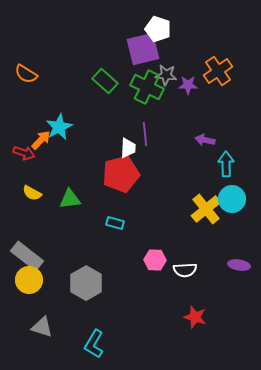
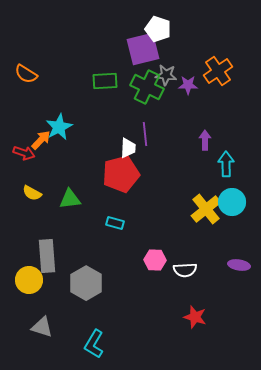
green rectangle: rotated 45 degrees counterclockwise
purple arrow: rotated 78 degrees clockwise
cyan circle: moved 3 px down
gray rectangle: moved 20 px right; rotated 48 degrees clockwise
